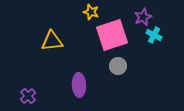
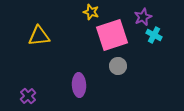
yellow triangle: moved 13 px left, 5 px up
